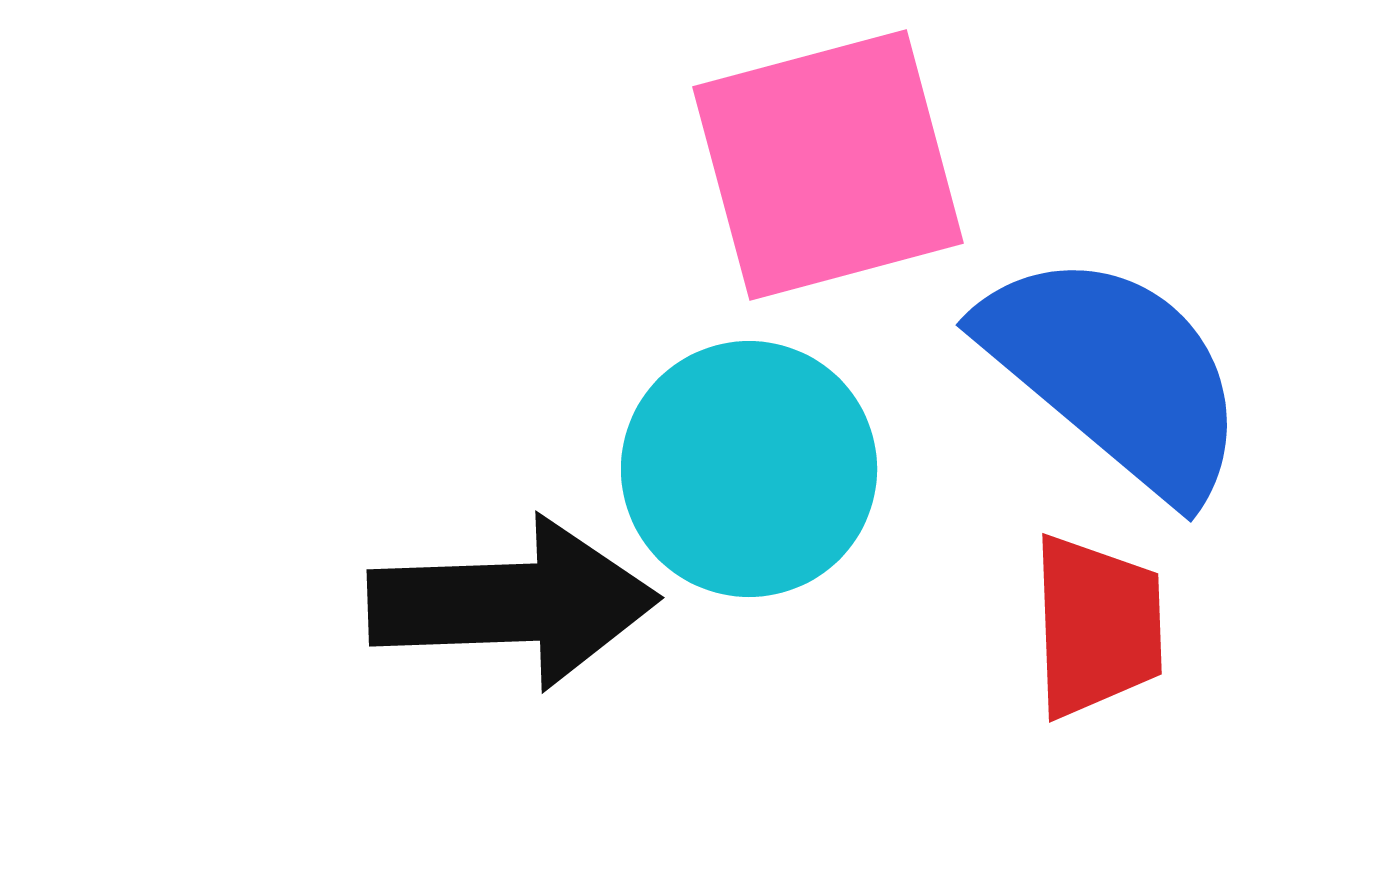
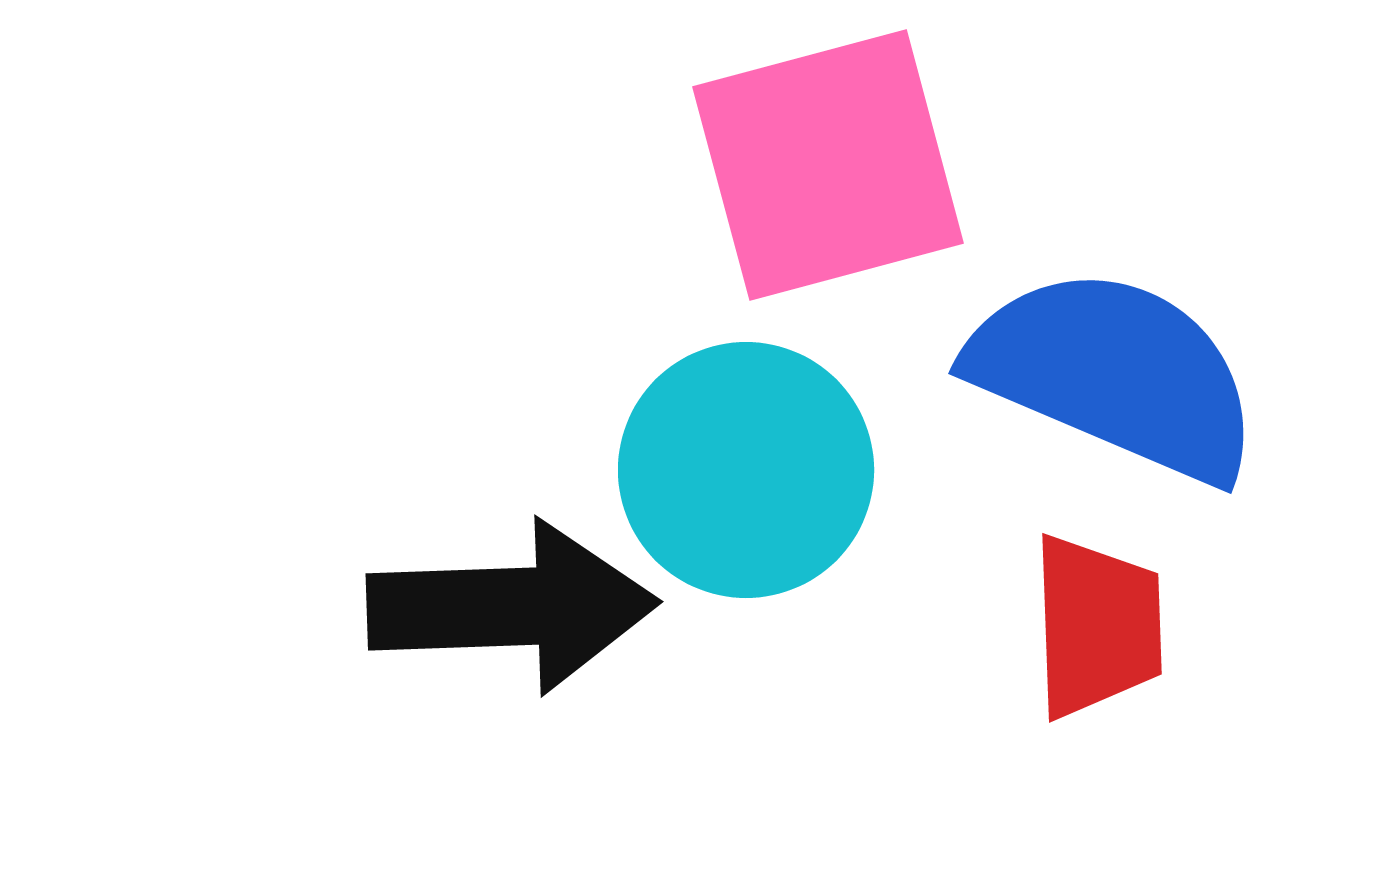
blue semicircle: rotated 17 degrees counterclockwise
cyan circle: moved 3 px left, 1 px down
black arrow: moved 1 px left, 4 px down
